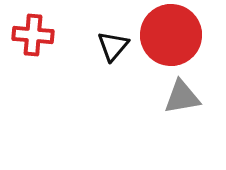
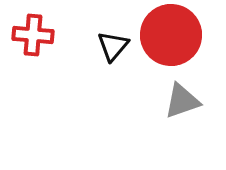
gray triangle: moved 4 px down; rotated 9 degrees counterclockwise
